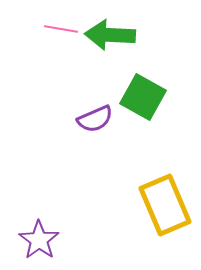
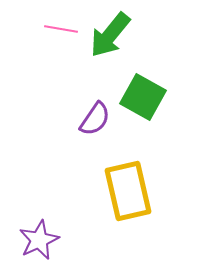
green arrow: rotated 54 degrees counterclockwise
purple semicircle: rotated 33 degrees counterclockwise
yellow rectangle: moved 37 px left, 14 px up; rotated 10 degrees clockwise
purple star: rotated 12 degrees clockwise
